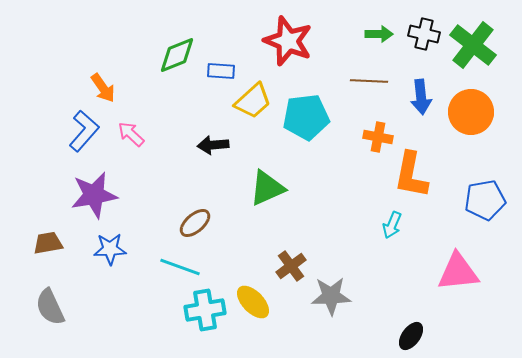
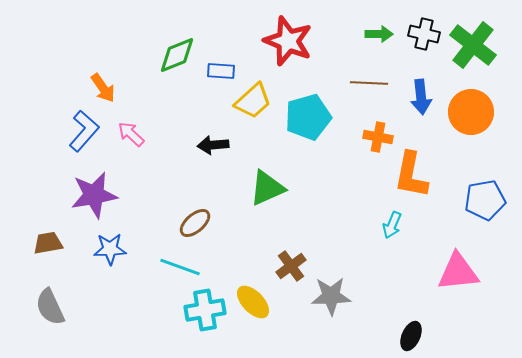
brown line: moved 2 px down
cyan pentagon: moved 2 px right; rotated 9 degrees counterclockwise
black ellipse: rotated 12 degrees counterclockwise
